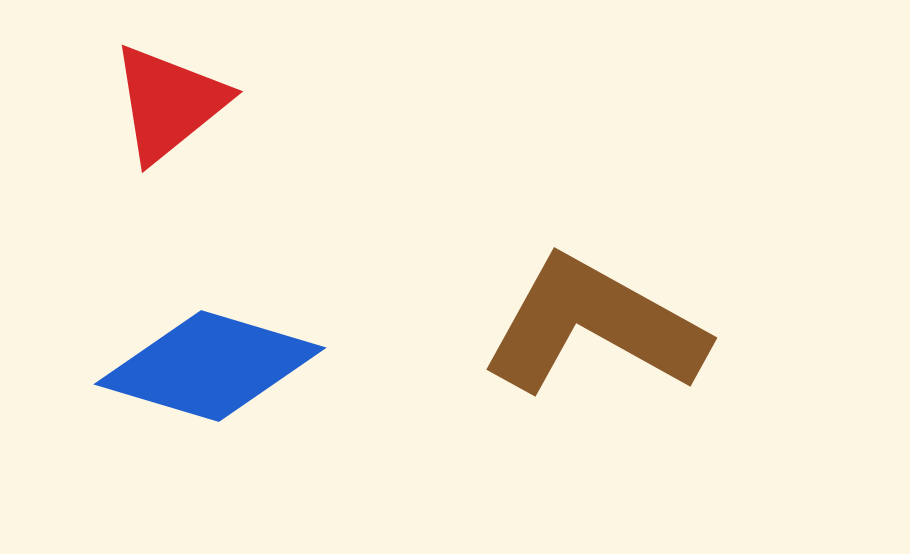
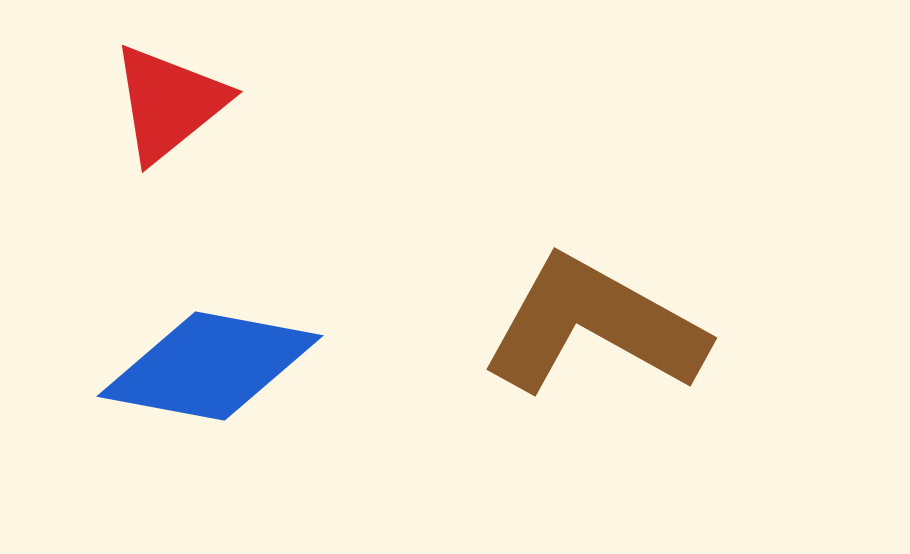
blue diamond: rotated 6 degrees counterclockwise
